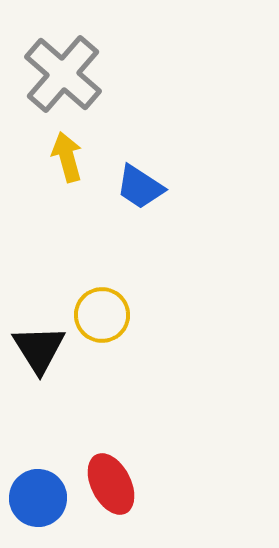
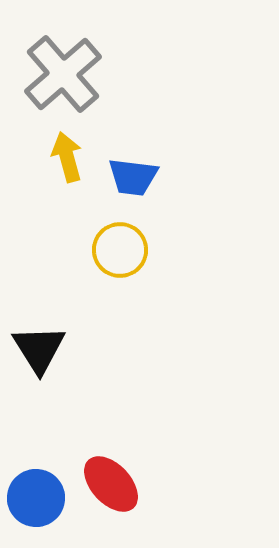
gray cross: rotated 8 degrees clockwise
blue trapezoid: moved 7 px left, 10 px up; rotated 26 degrees counterclockwise
yellow circle: moved 18 px right, 65 px up
red ellipse: rotated 16 degrees counterclockwise
blue circle: moved 2 px left
